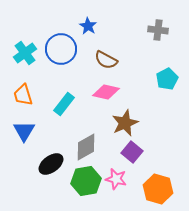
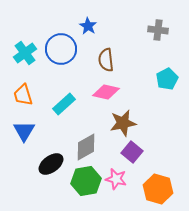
brown semicircle: rotated 55 degrees clockwise
cyan rectangle: rotated 10 degrees clockwise
brown star: moved 2 px left; rotated 12 degrees clockwise
